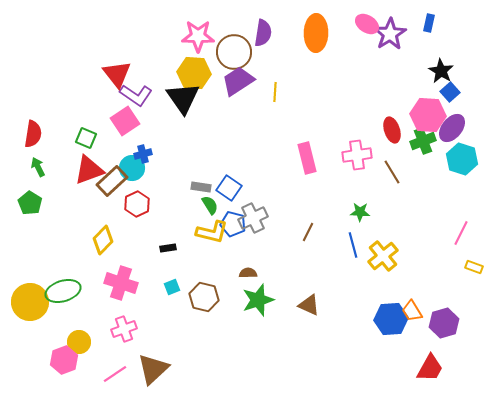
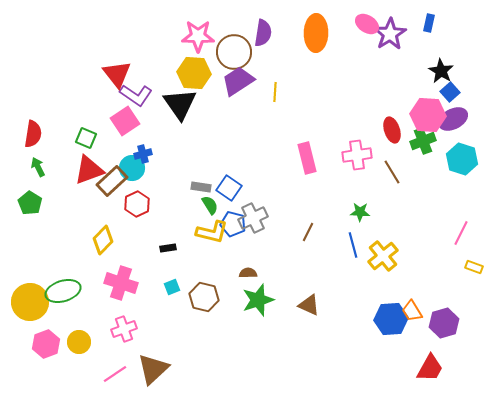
black triangle at (183, 98): moved 3 px left, 6 px down
purple ellipse at (452, 128): moved 1 px right, 9 px up; rotated 24 degrees clockwise
pink hexagon at (64, 360): moved 18 px left, 16 px up
